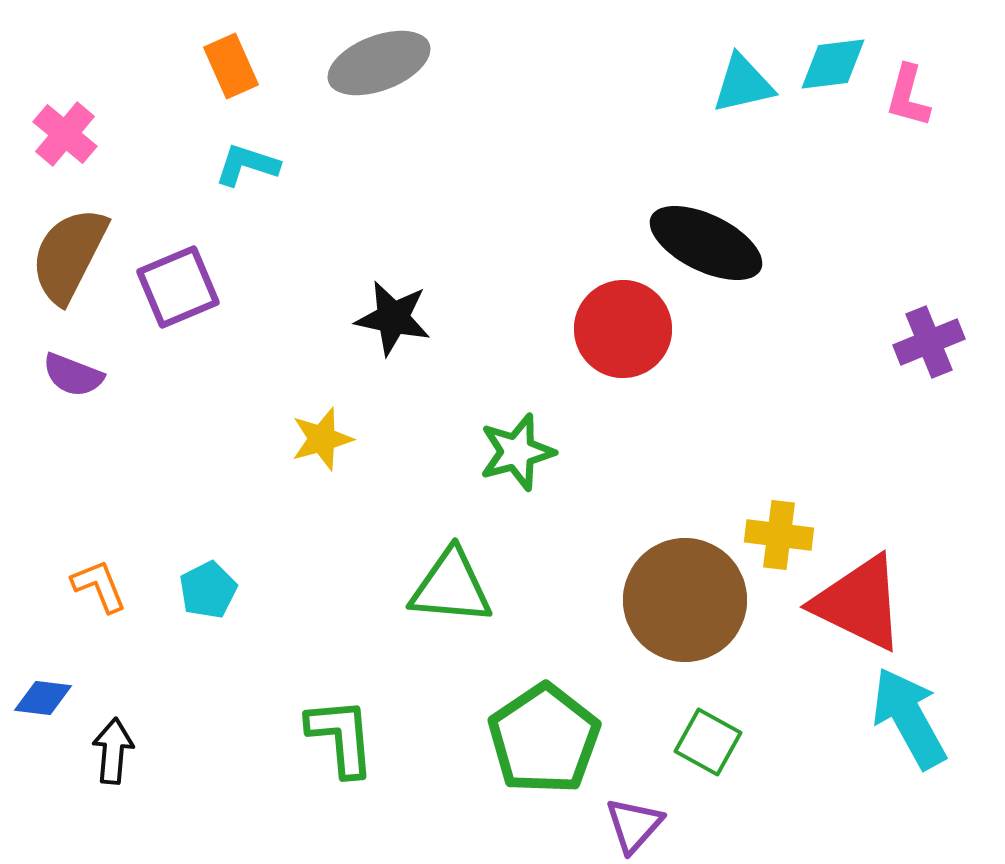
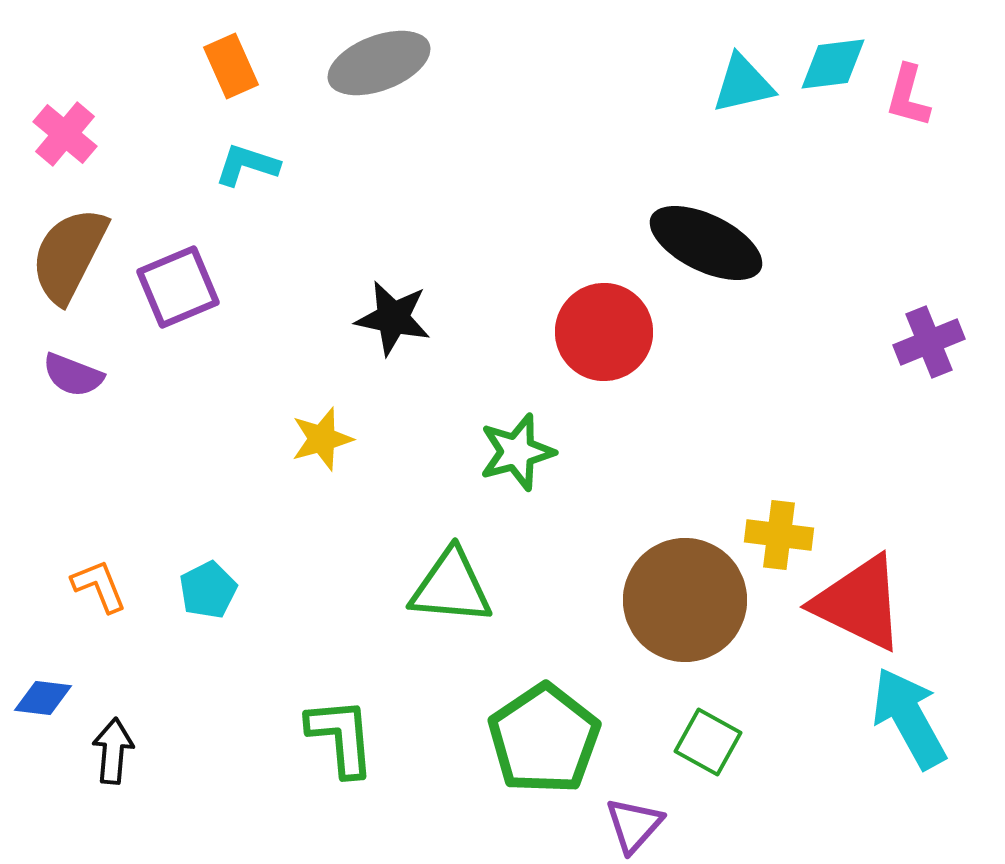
red circle: moved 19 px left, 3 px down
